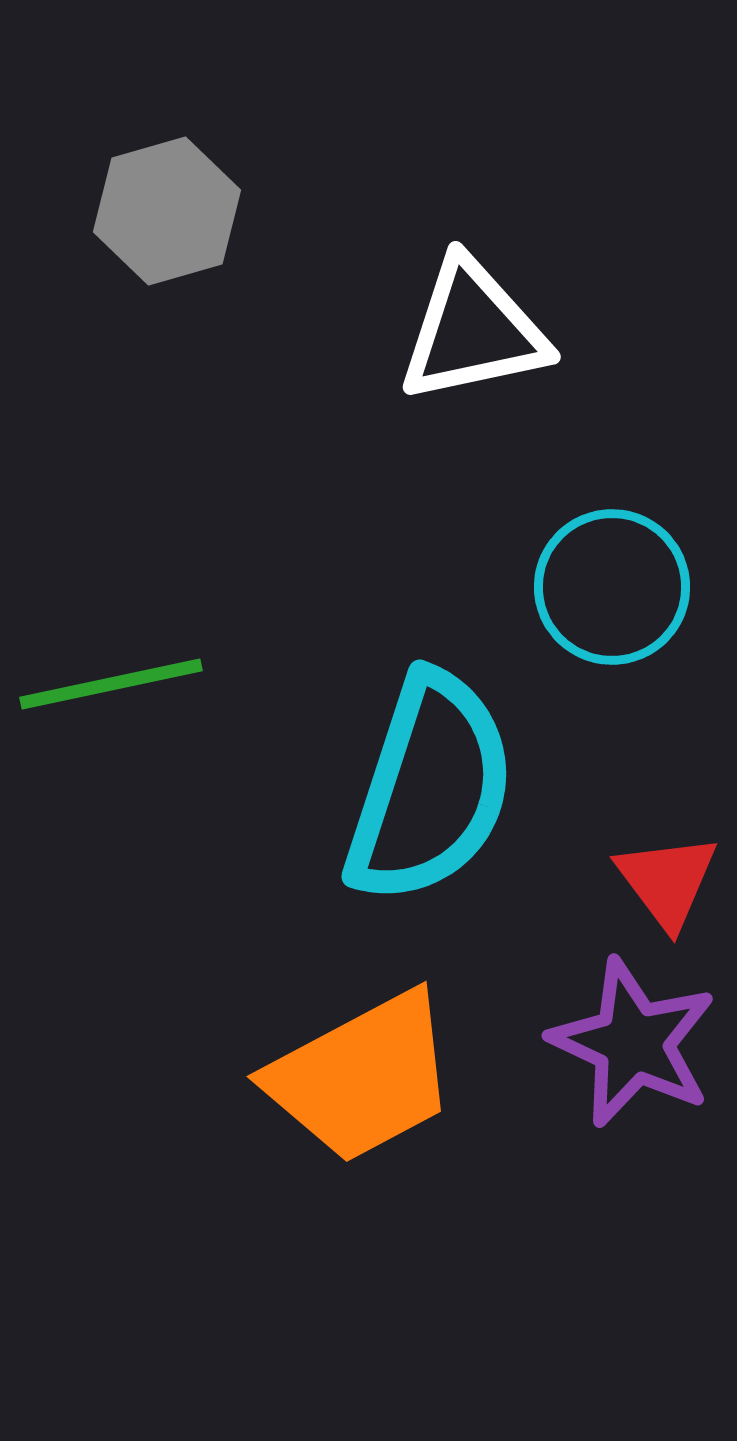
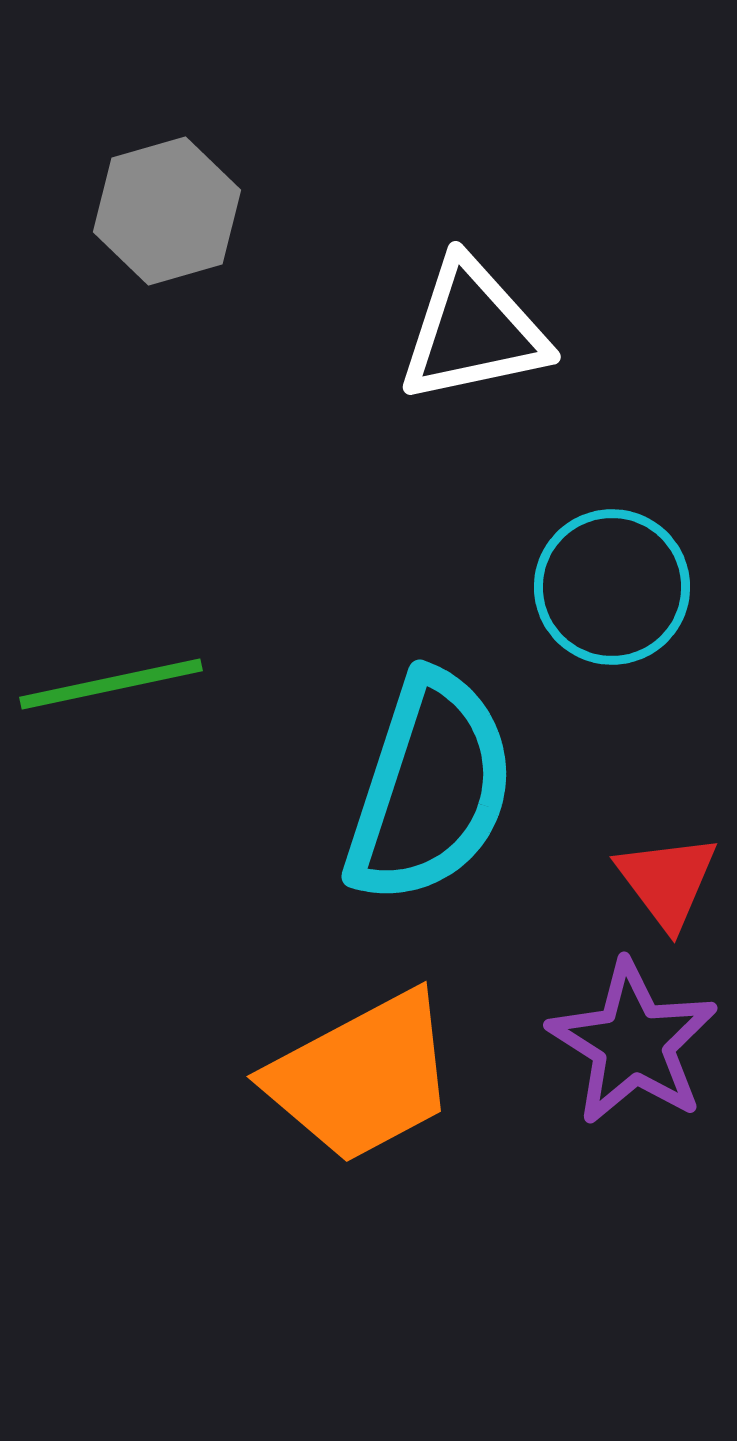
purple star: rotated 7 degrees clockwise
